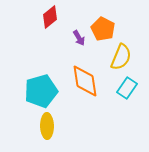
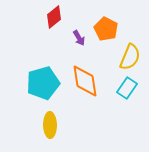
red diamond: moved 4 px right
orange pentagon: moved 3 px right
yellow semicircle: moved 9 px right
cyan pentagon: moved 2 px right, 8 px up
yellow ellipse: moved 3 px right, 1 px up
